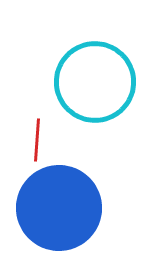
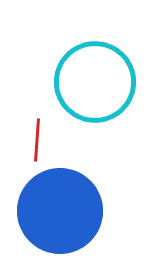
blue circle: moved 1 px right, 3 px down
